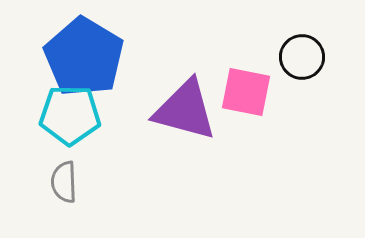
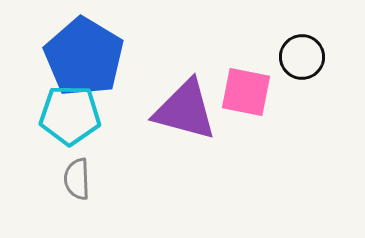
gray semicircle: moved 13 px right, 3 px up
